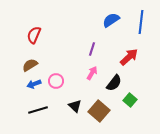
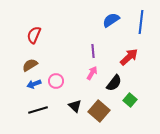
purple line: moved 1 px right, 2 px down; rotated 24 degrees counterclockwise
